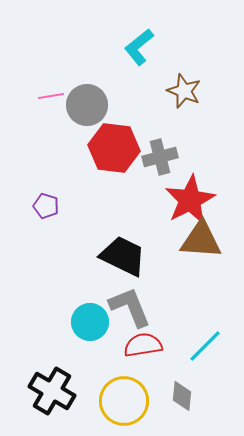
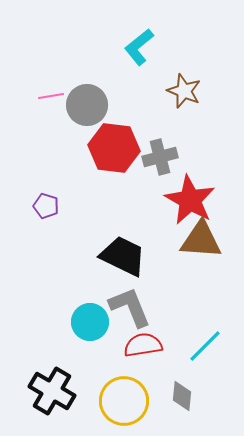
red star: rotated 15 degrees counterclockwise
